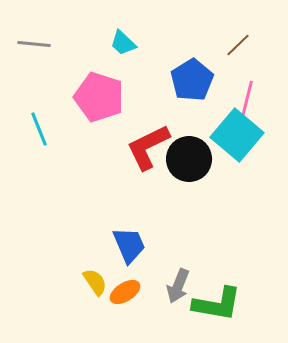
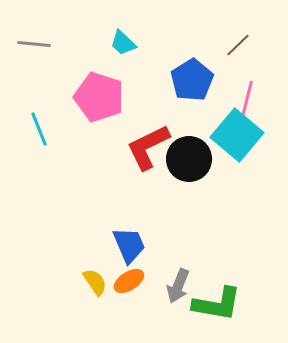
orange ellipse: moved 4 px right, 11 px up
